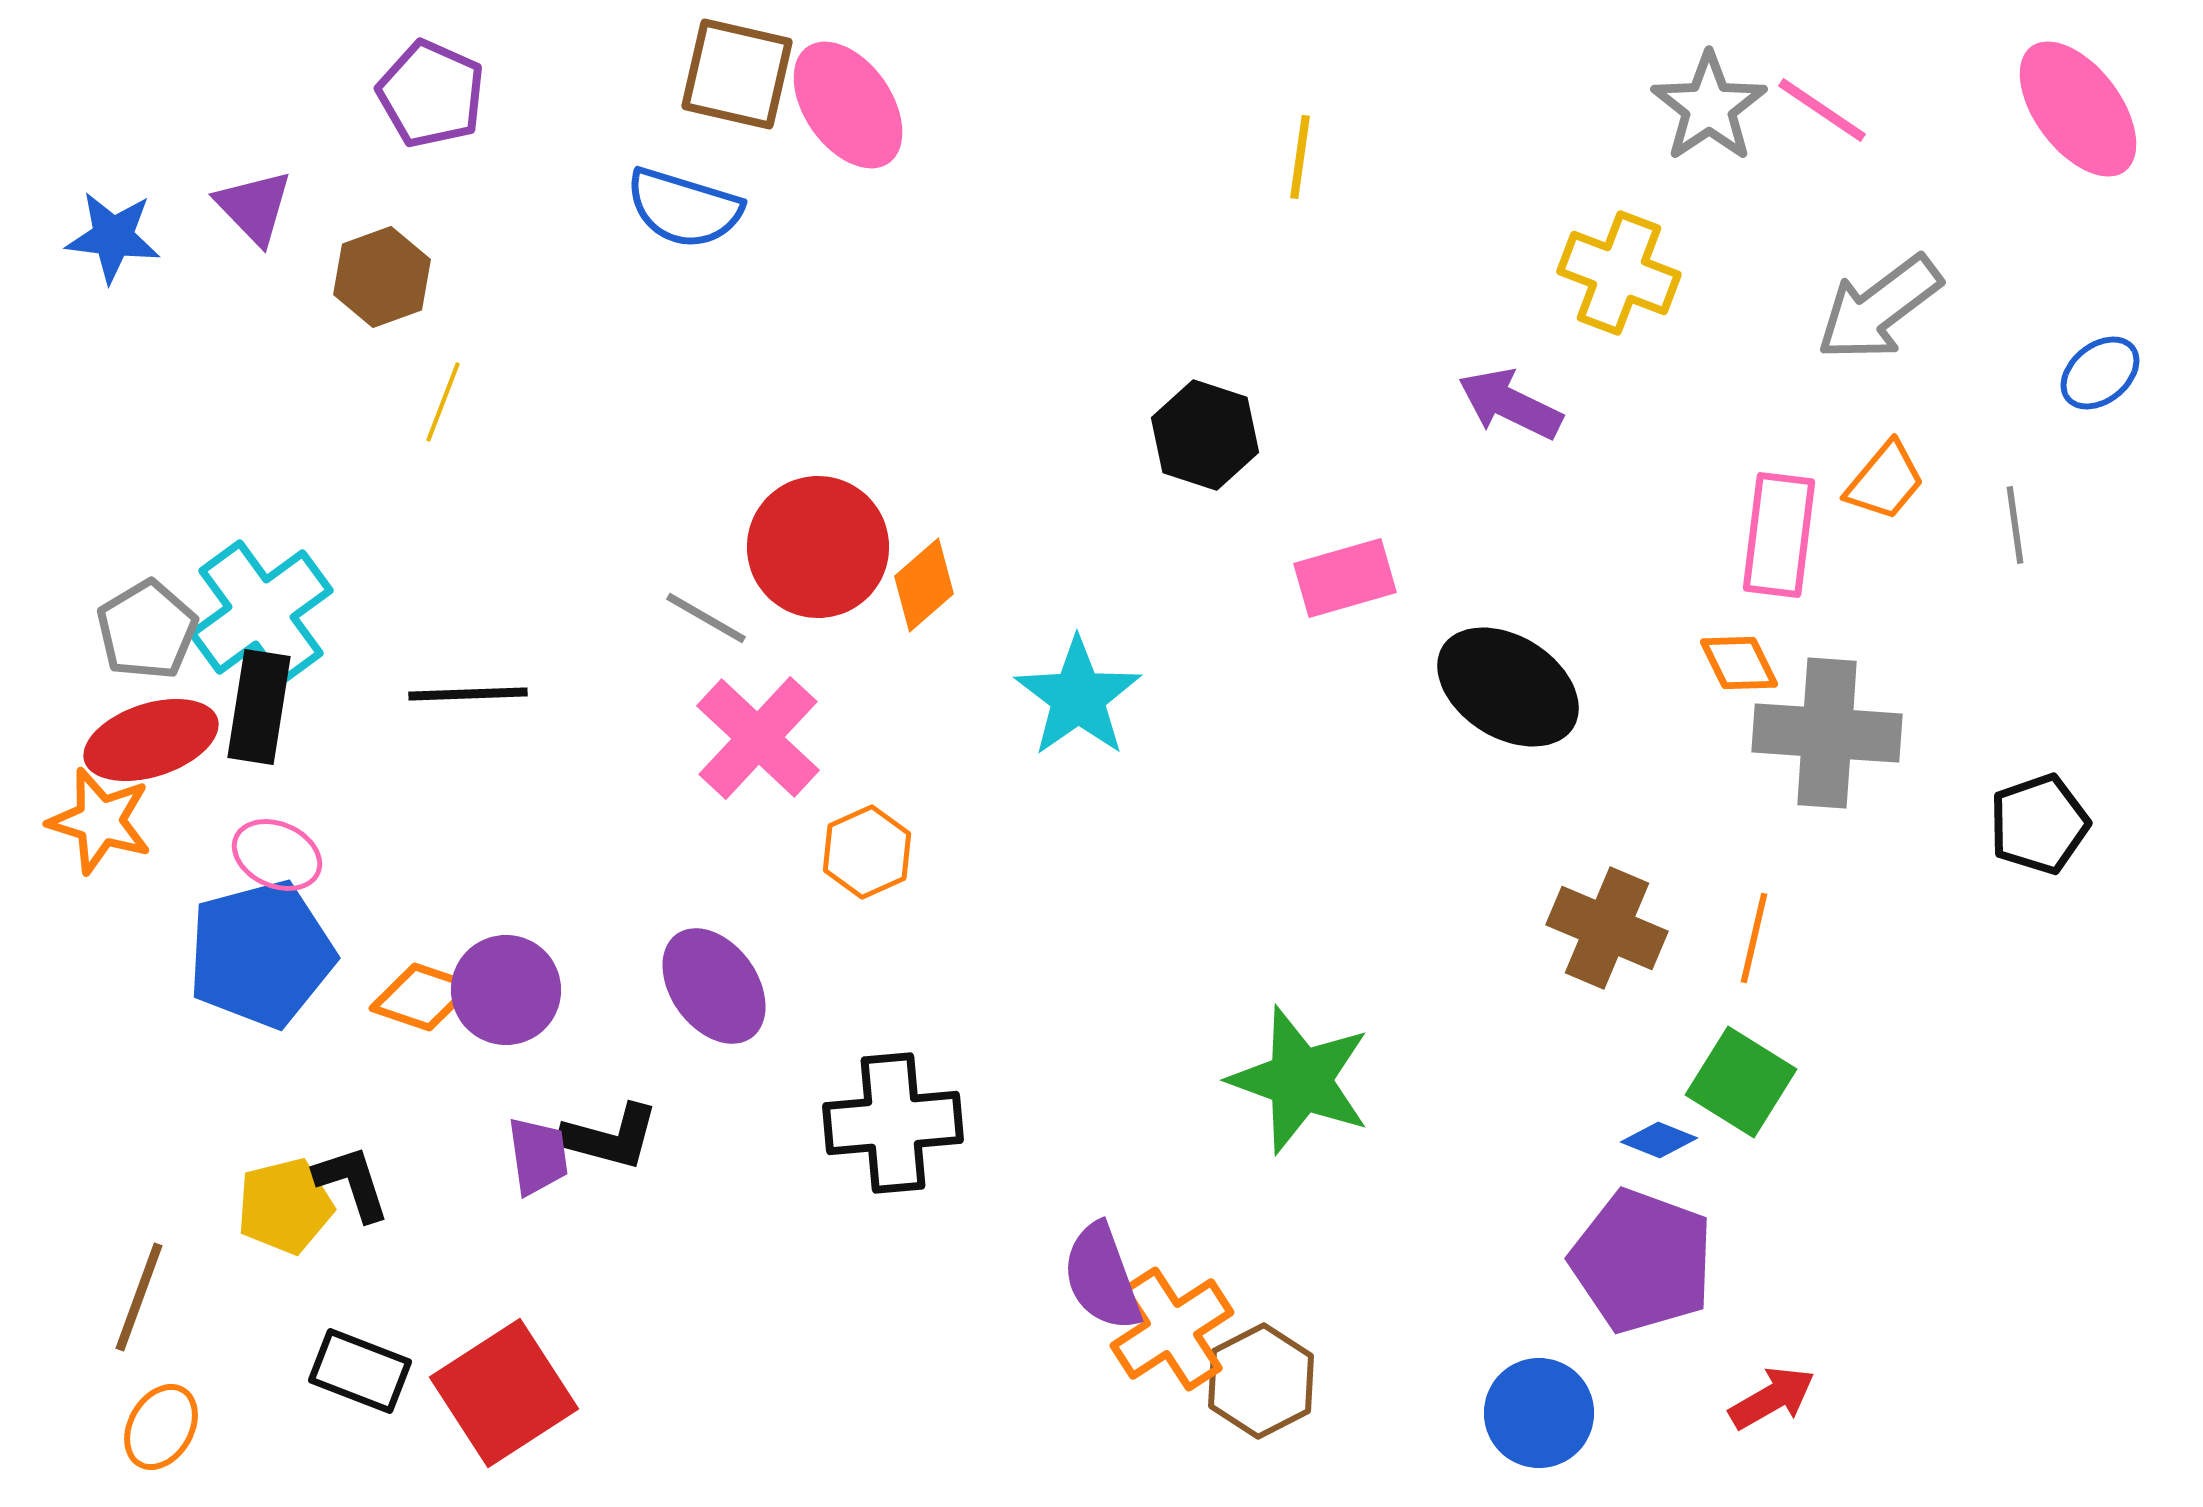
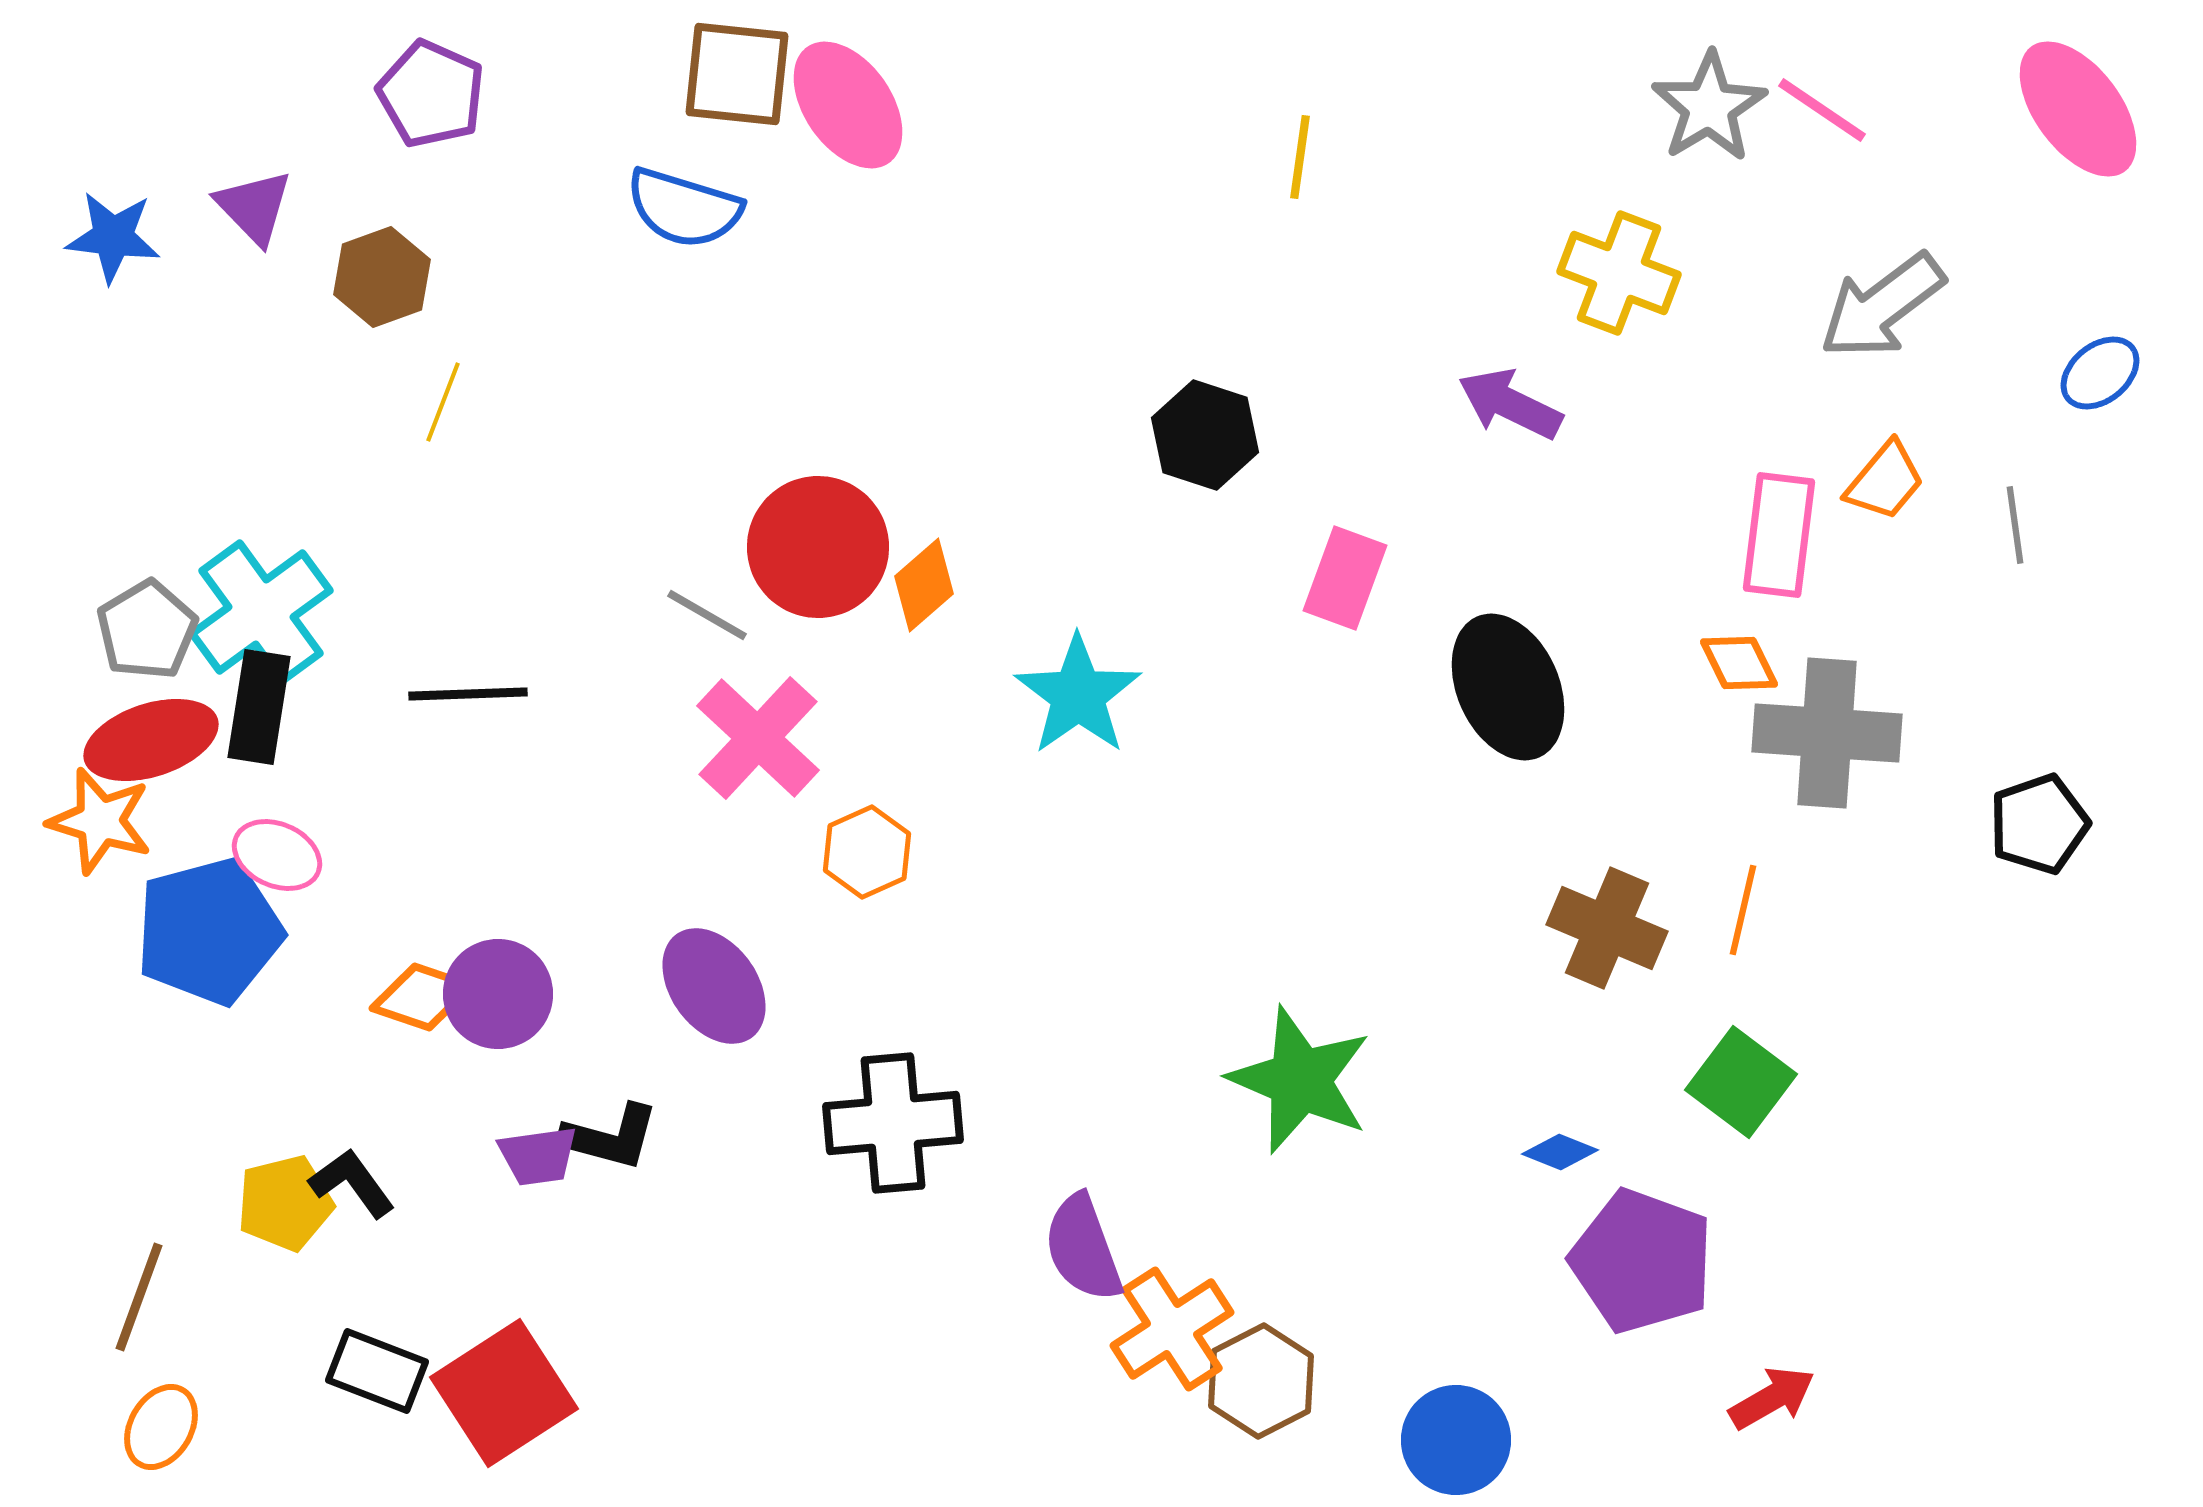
brown square at (737, 74): rotated 7 degrees counterclockwise
gray star at (1709, 107): rotated 3 degrees clockwise
gray arrow at (1879, 308): moved 3 px right, 2 px up
pink rectangle at (1345, 578): rotated 54 degrees counterclockwise
gray line at (706, 618): moved 1 px right, 3 px up
black ellipse at (1508, 687): rotated 34 degrees clockwise
cyan star at (1078, 697): moved 2 px up
orange line at (1754, 938): moved 11 px left, 28 px up
blue pentagon at (261, 954): moved 52 px left, 23 px up
purple circle at (506, 990): moved 8 px left, 4 px down
green star at (1300, 1080): rotated 3 degrees clockwise
green square at (1741, 1082): rotated 5 degrees clockwise
blue diamond at (1659, 1140): moved 99 px left, 12 px down
purple trapezoid at (538, 1156): rotated 90 degrees clockwise
black L-shape at (352, 1183): rotated 18 degrees counterclockwise
yellow pentagon at (285, 1206): moved 3 px up
purple semicircle at (1102, 1277): moved 19 px left, 29 px up
black rectangle at (360, 1371): moved 17 px right
blue circle at (1539, 1413): moved 83 px left, 27 px down
